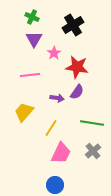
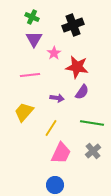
black cross: rotated 10 degrees clockwise
purple semicircle: moved 5 px right
